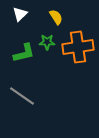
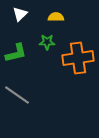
yellow semicircle: rotated 56 degrees counterclockwise
orange cross: moved 11 px down
green L-shape: moved 8 px left
gray line: moved 5 px left, 1 px up
